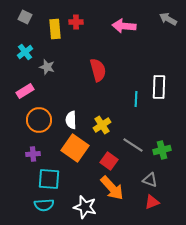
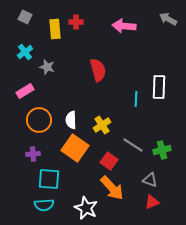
white star: moved 1 px right, 1 px down; rotated 10 degrees clockwise
